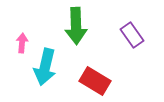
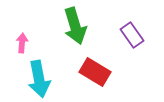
green arrow: moved 1 px left; rotated 15 degrees counterclockwise
cyan arrow: moved 6 px left, 12 px down; rotated 24 degrees counterclockwise
red rectangle: moved 9 px up
